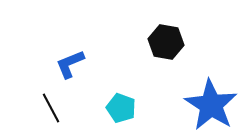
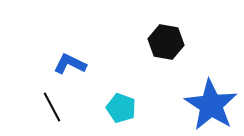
blue L-shape: rotated 48 degrees clockwise
black line: moved 1 px right, 1 px up
